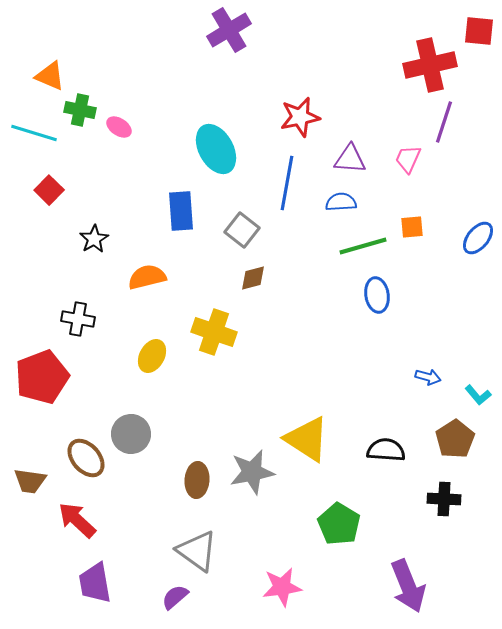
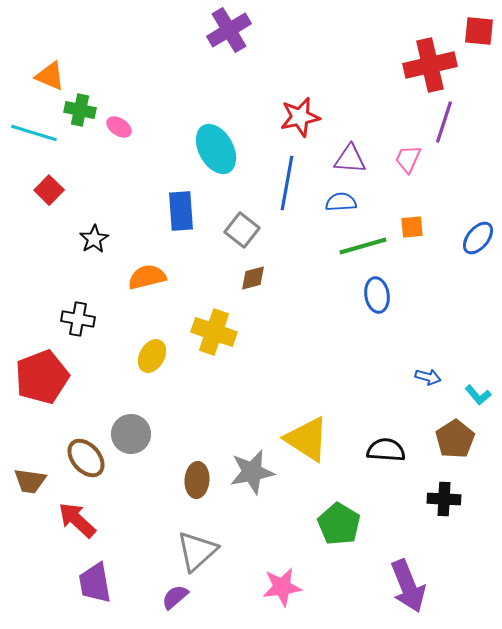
gray triangle at (197, 551): rotated 42 degrees clockwise
